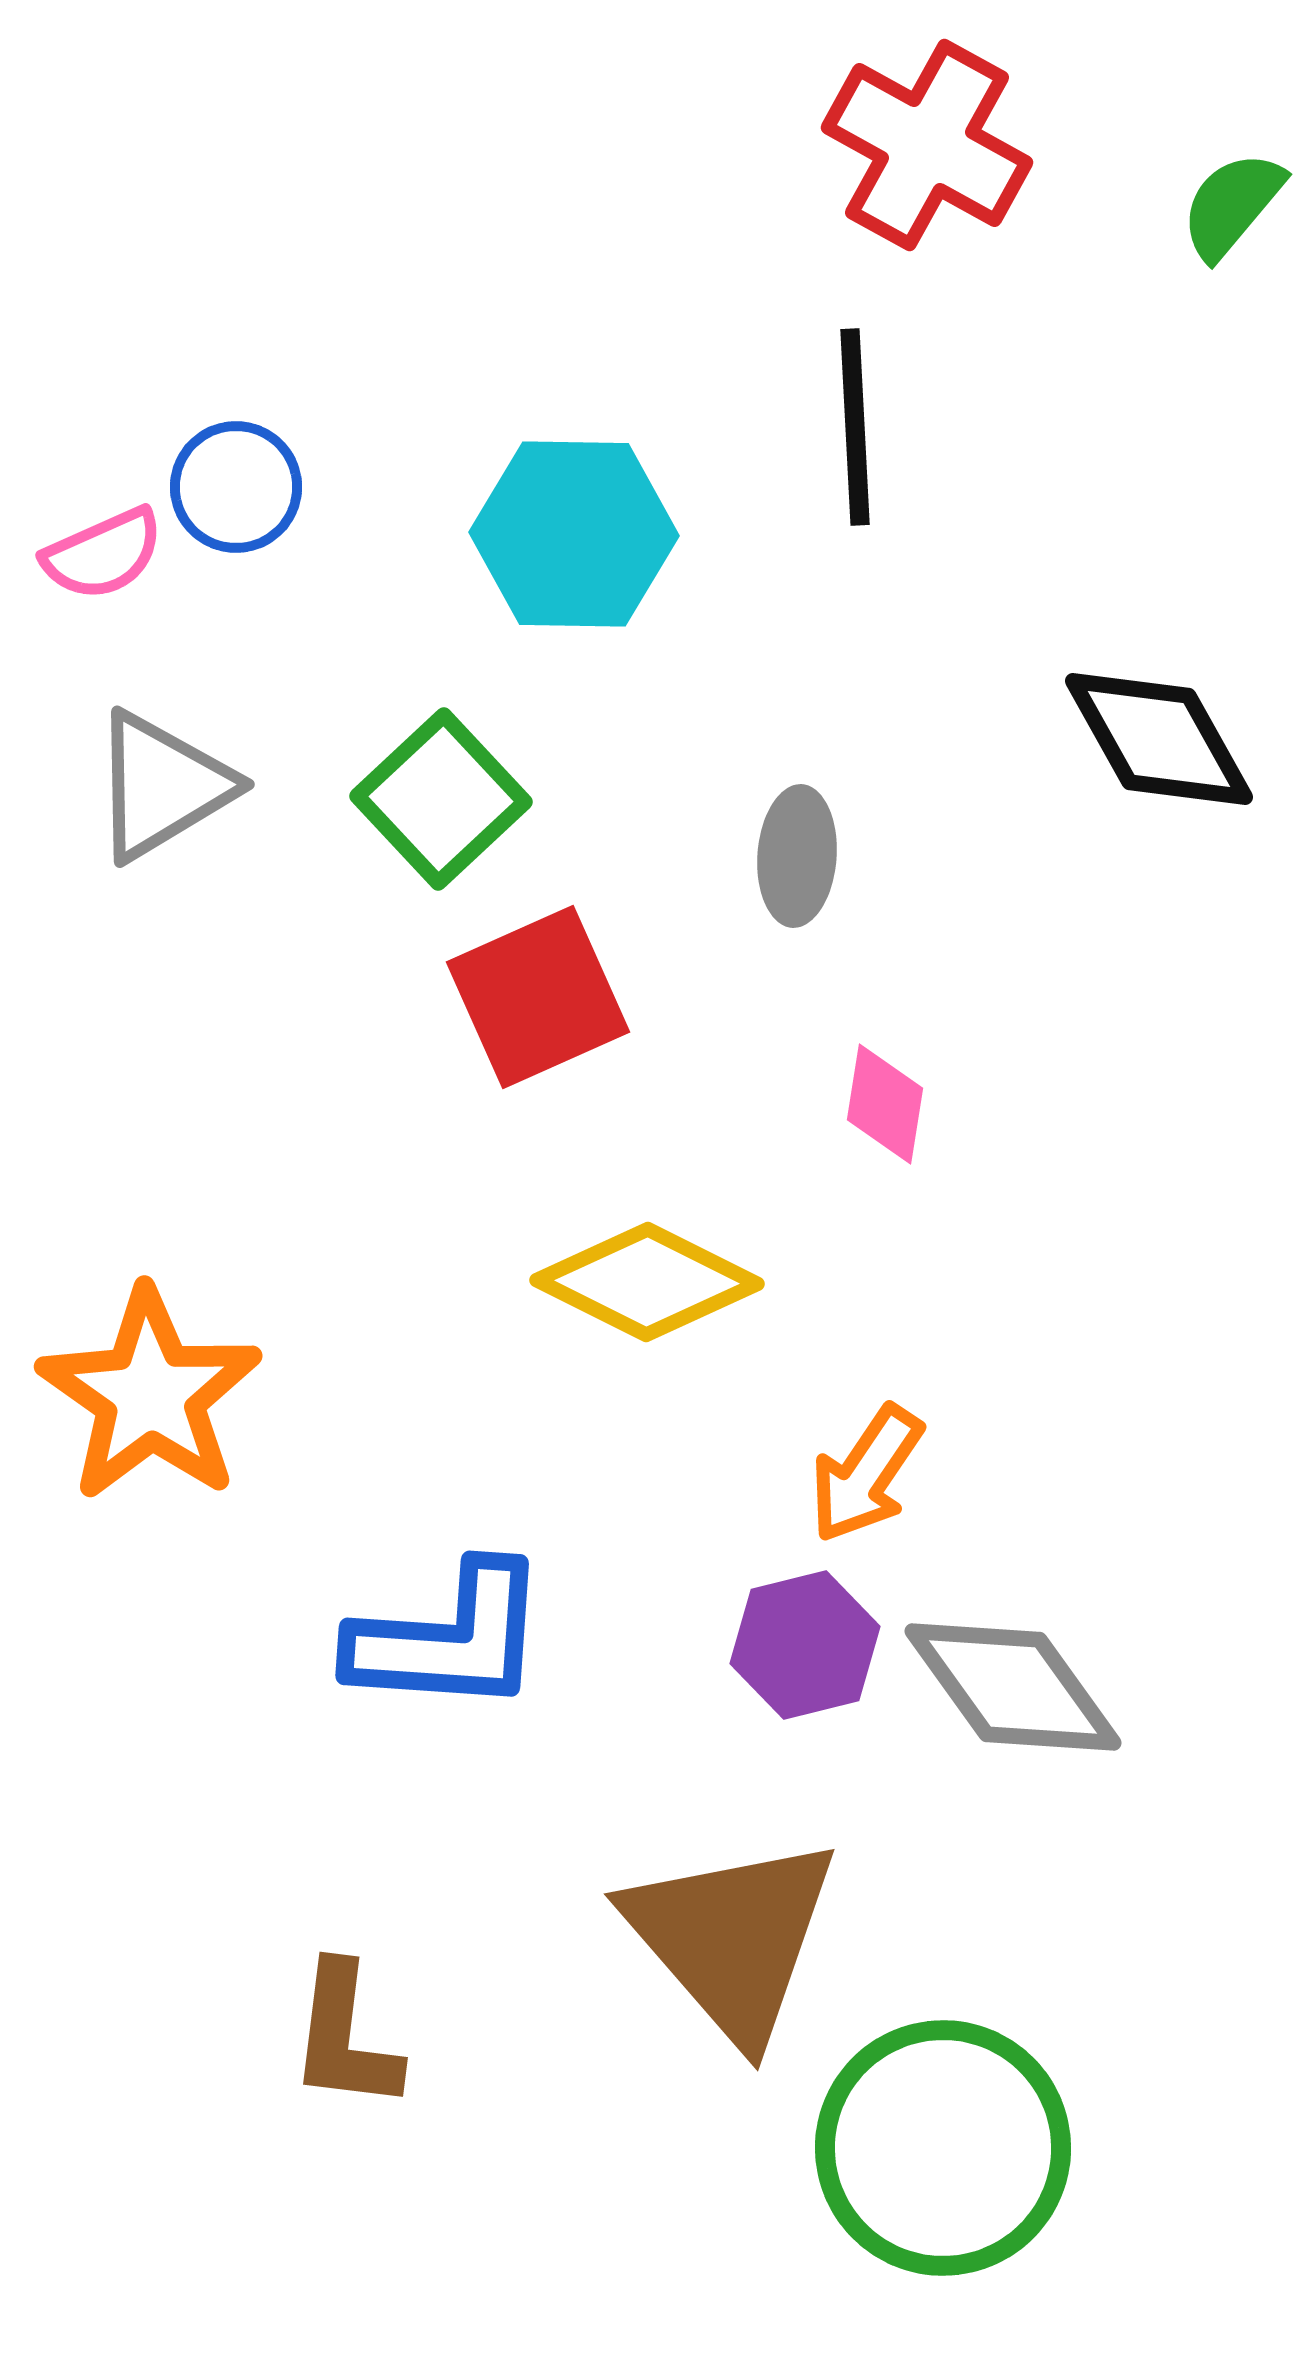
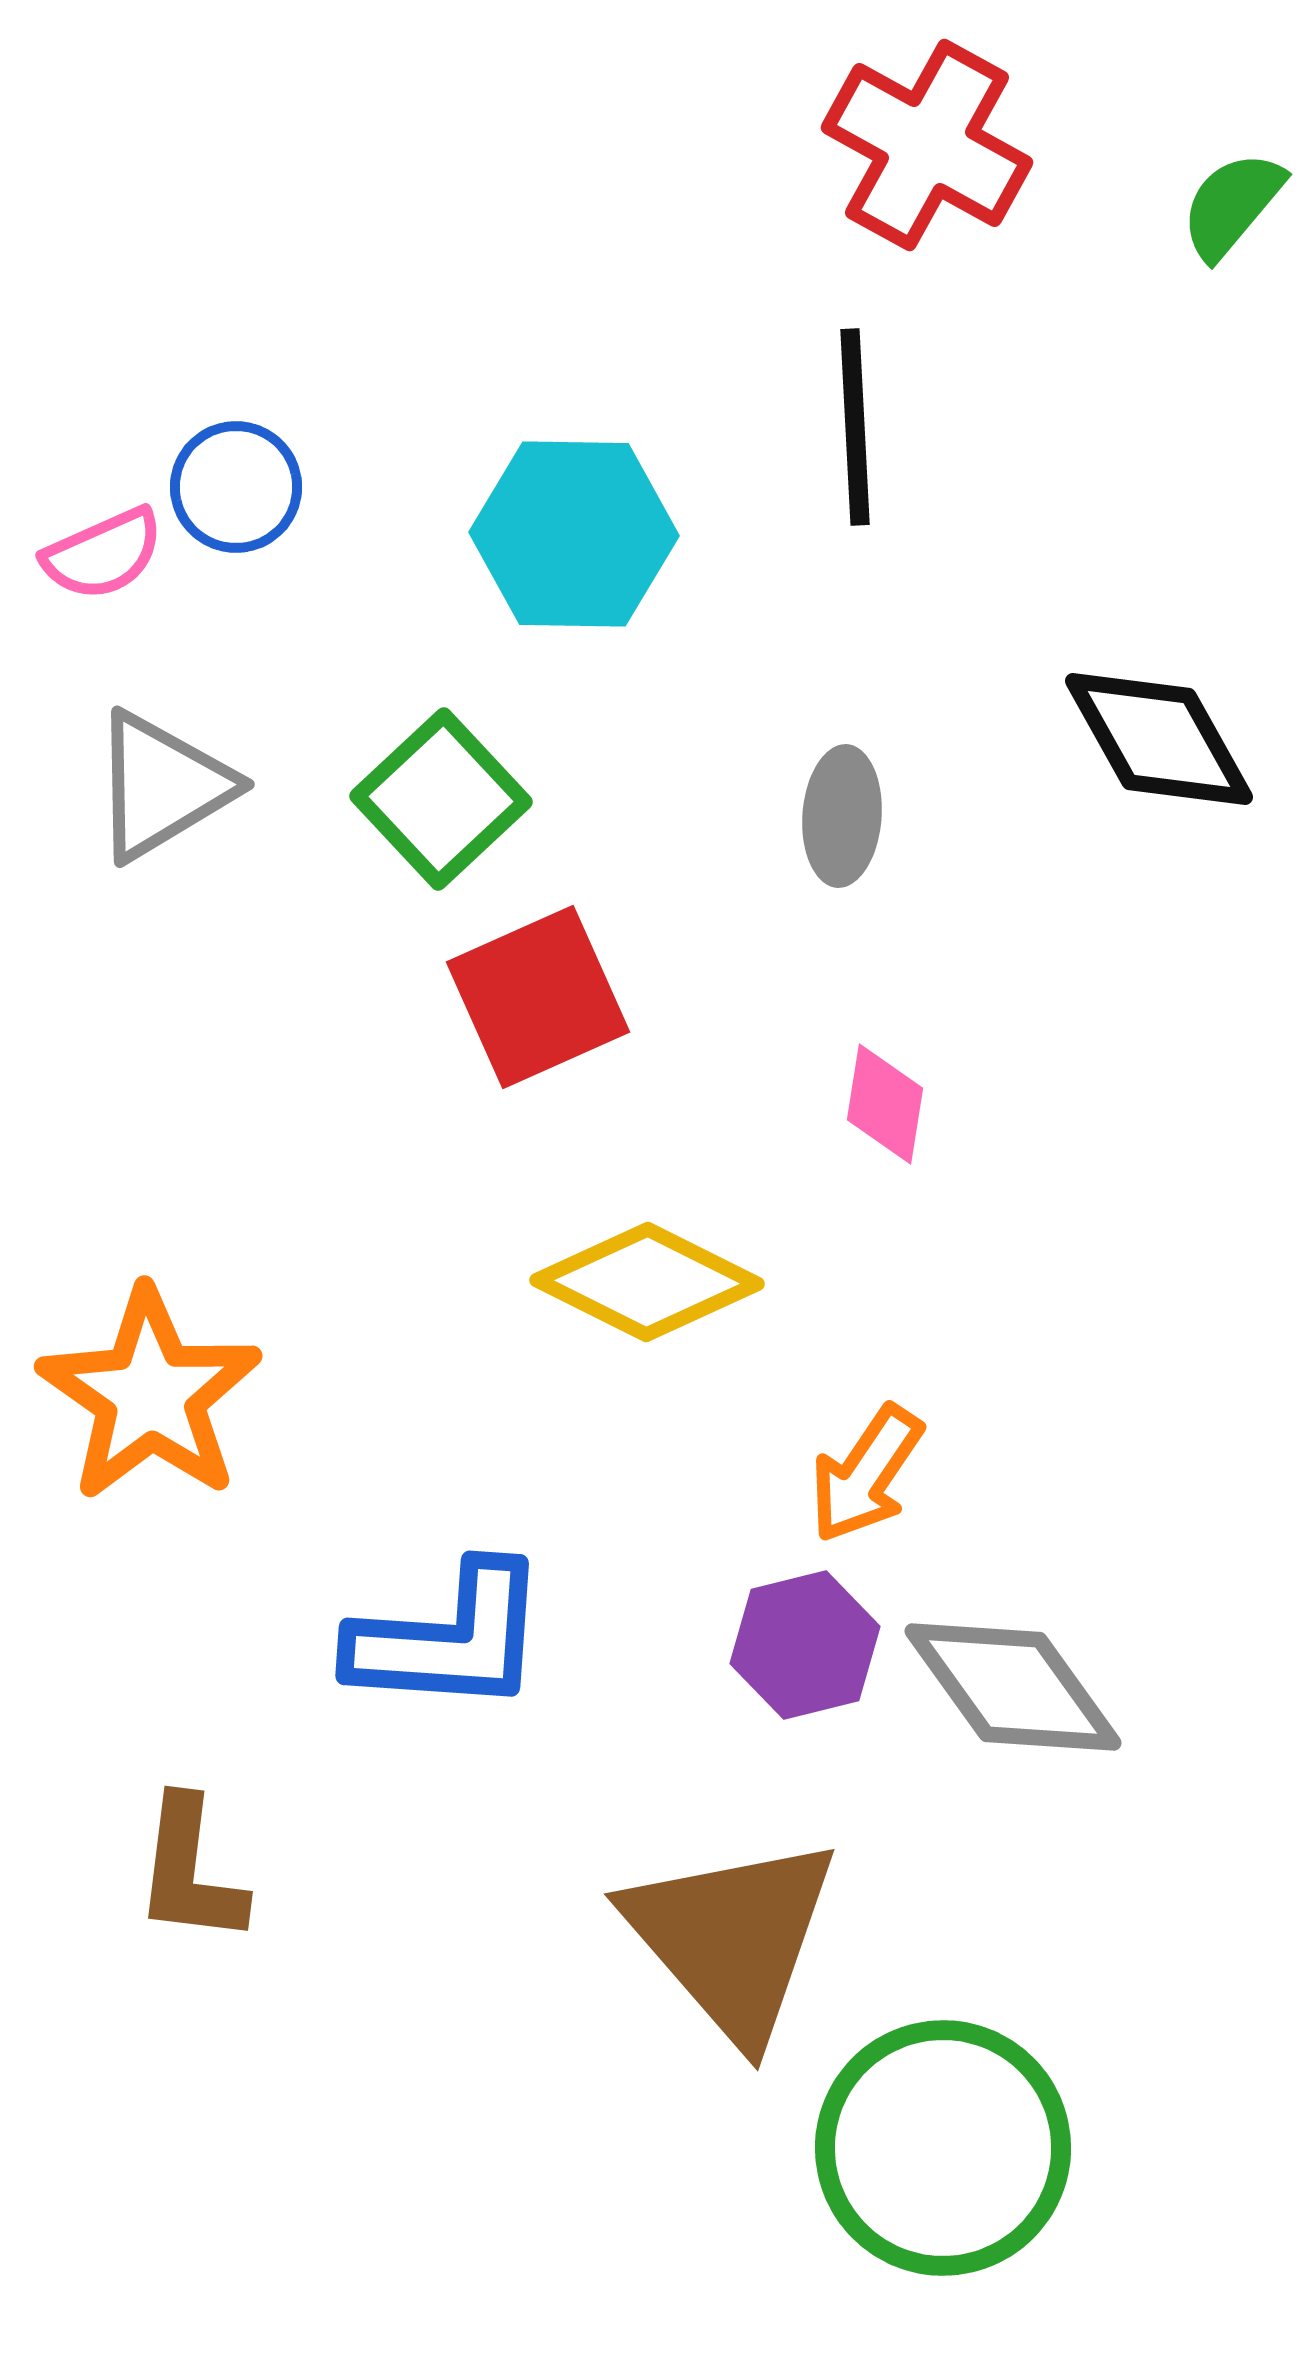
gray ellipse: moved 45 px right, 40 px up
brown L-shape: moved 155 px left, 166 px up
